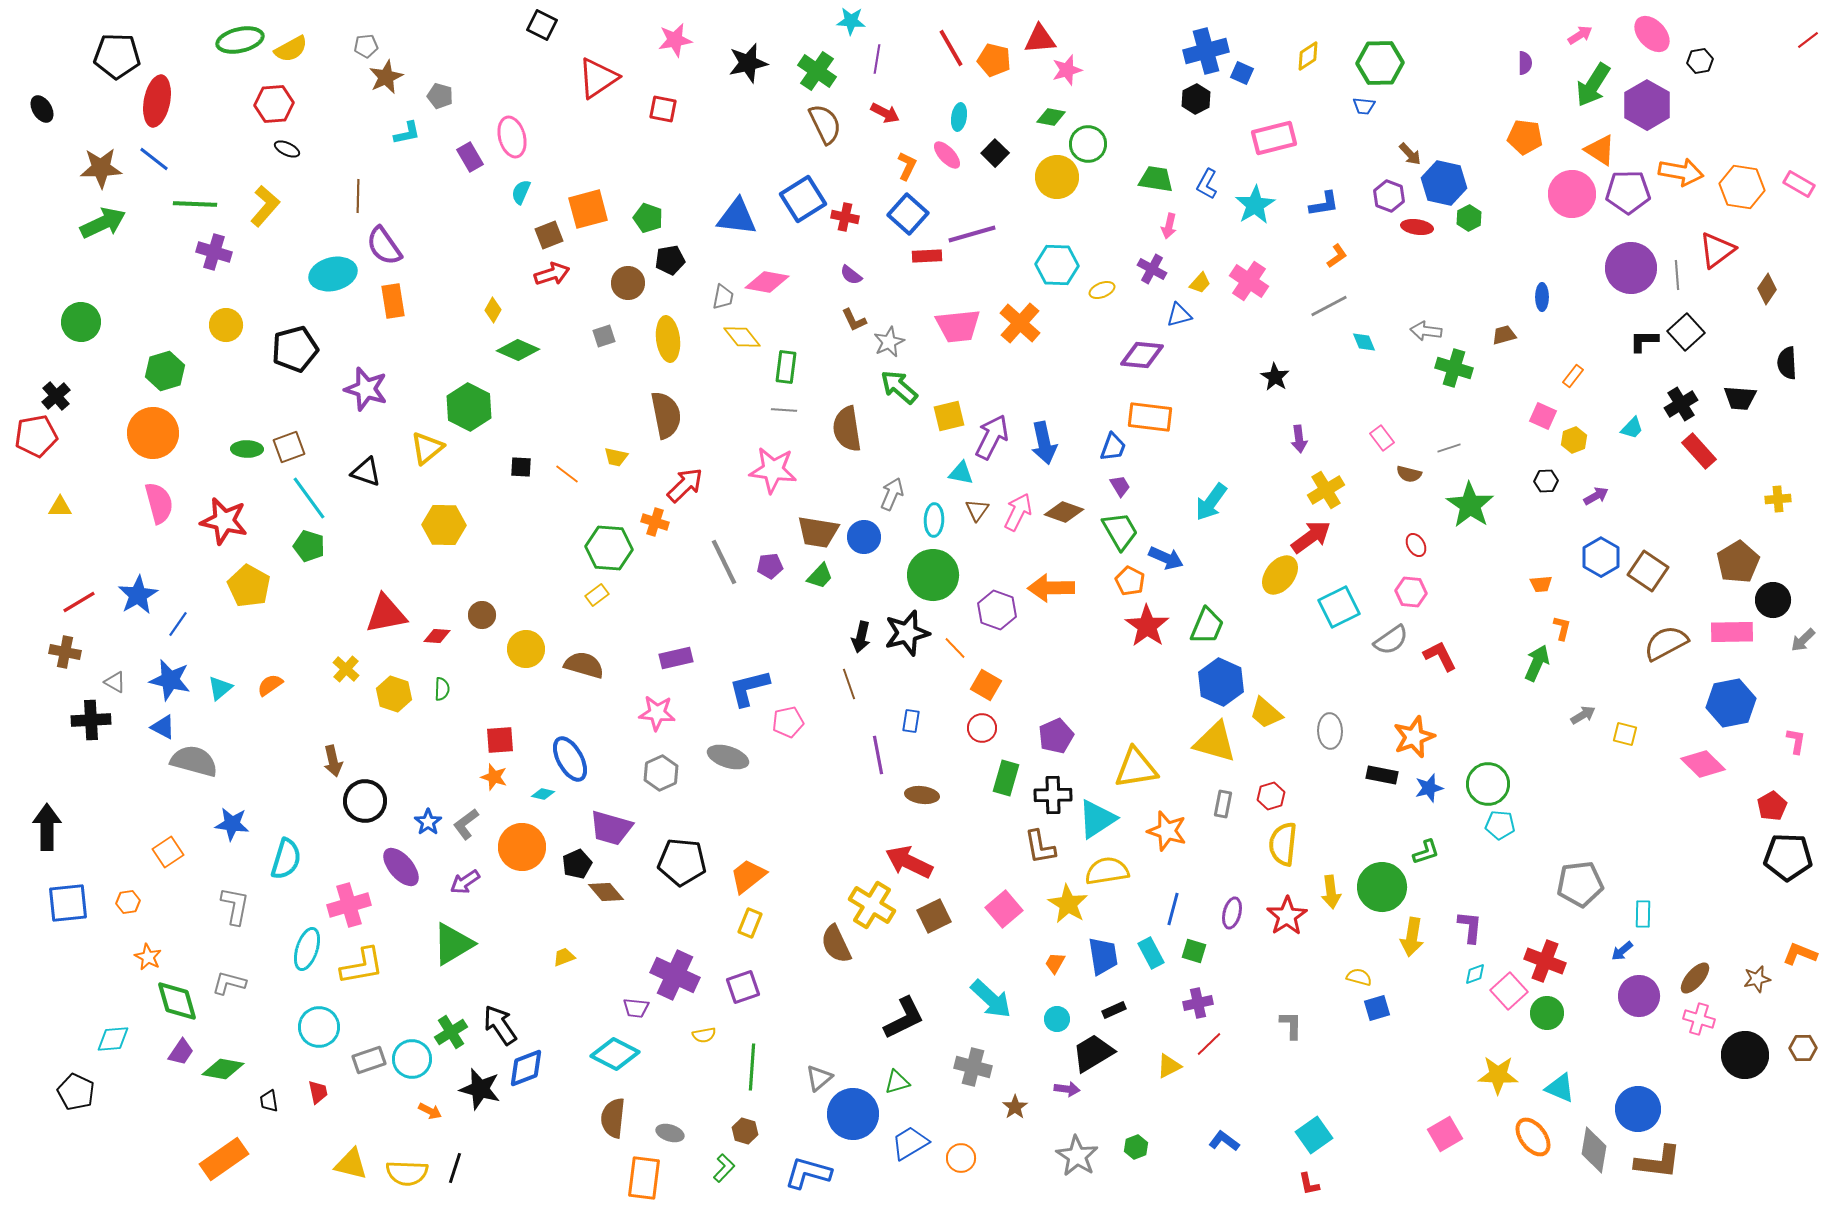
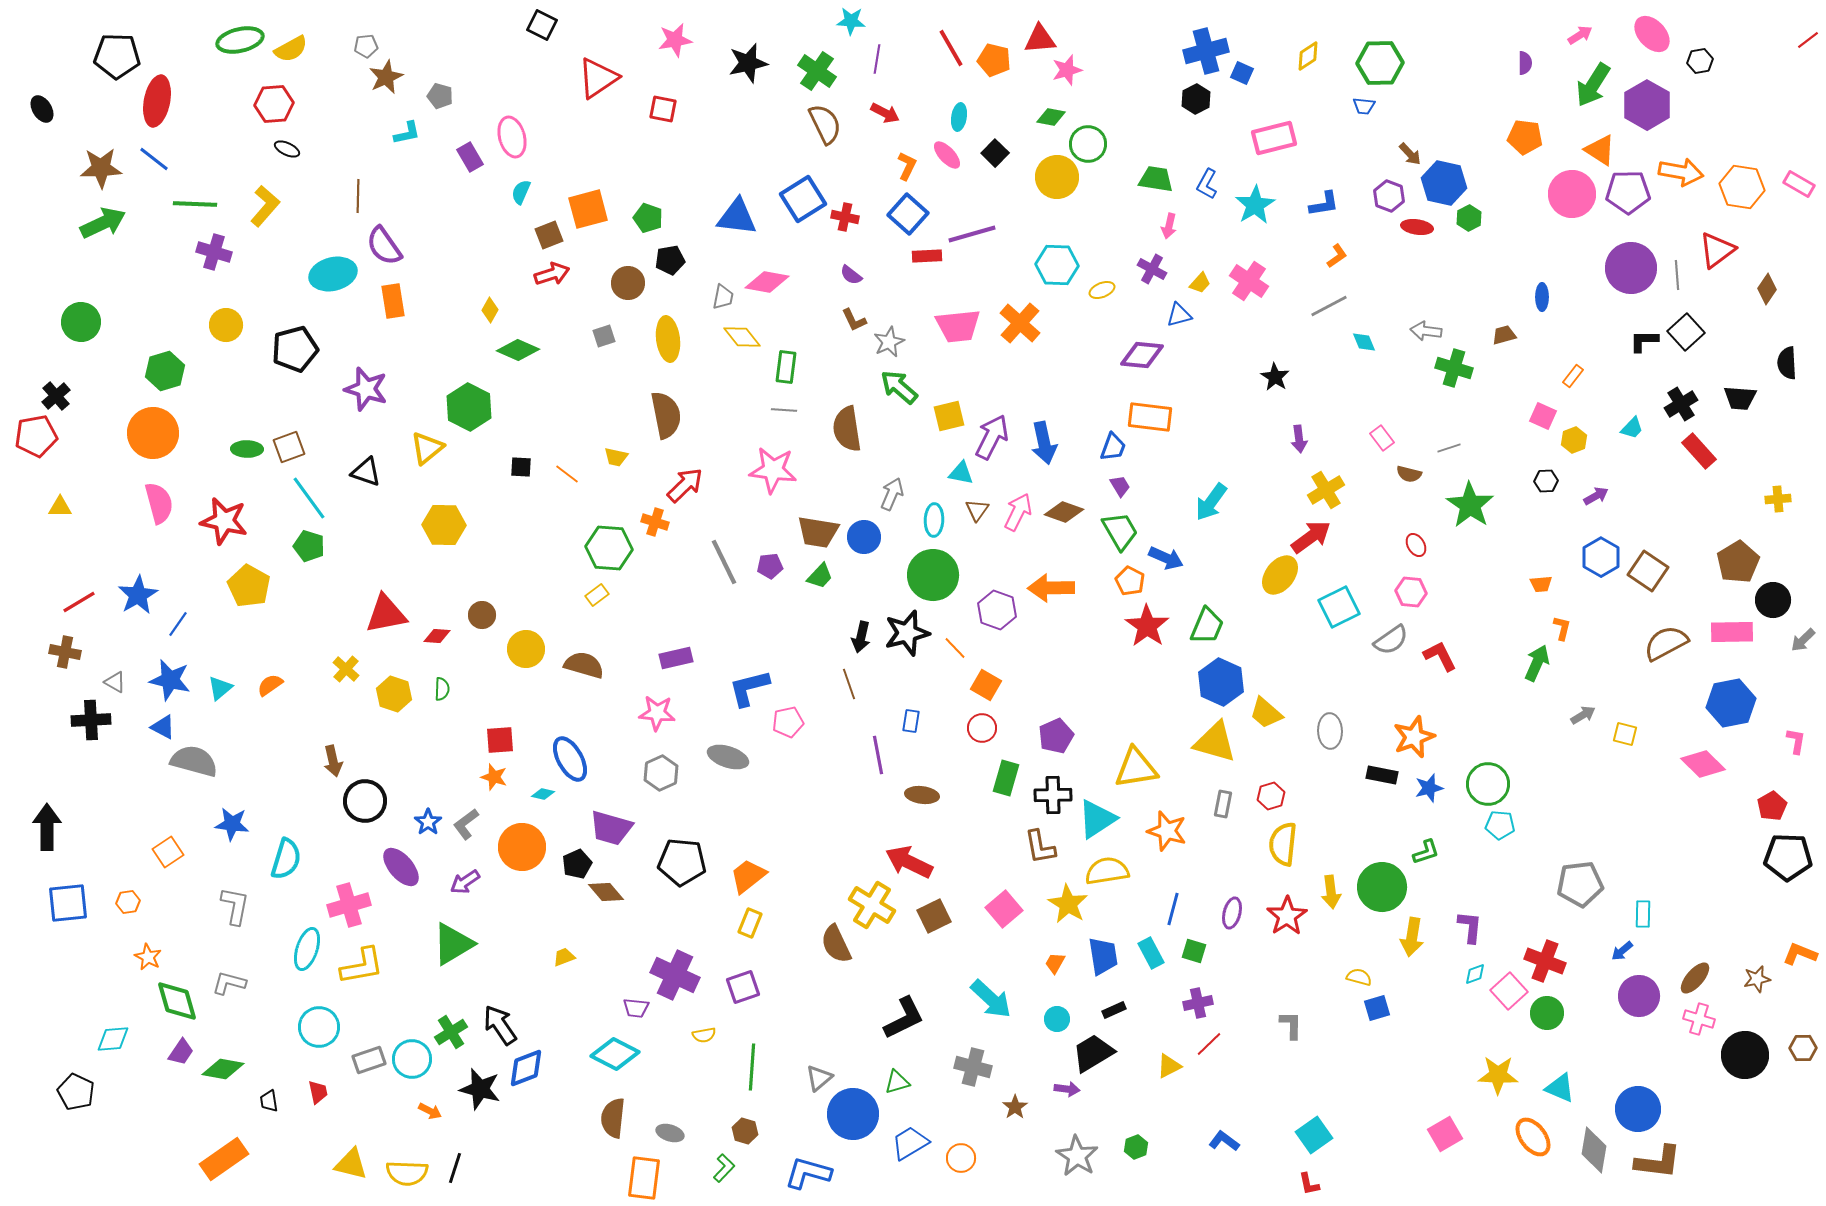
yellow diamond at (493, 310): moved 3 px left
